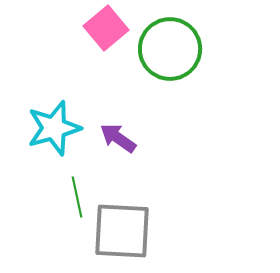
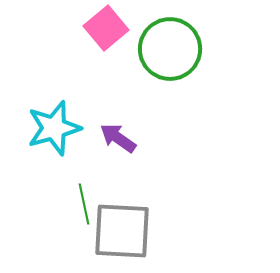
green line: moved 7 px right, 7 px down
